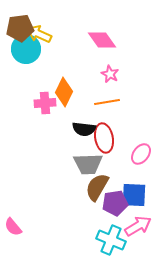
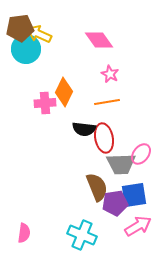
pink diamond: moved 3 px left
gray trapezoid: moved 33 px right
brown semicircle: rotated 128 degrees clockwise
blue square: rotated 12 degrees counterclockwise
pink semicircle: moved 11 px right, 6 px down; rotated 132 degrees counterclockwise
cyan cross: moved 29 px left, 5 px up
